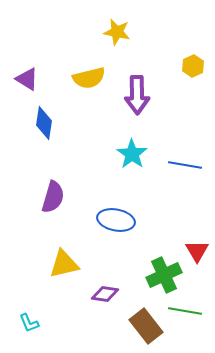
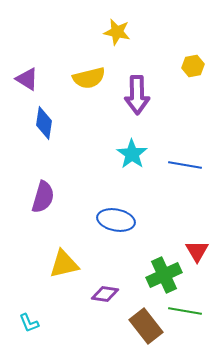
yellow hexagon: rotated 15 degrees clockwise
purple semicircle: moved 10 px left
